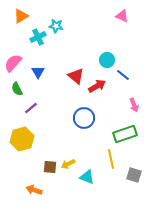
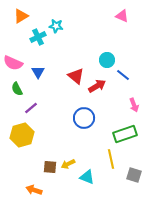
pink semicircle: rotated 108 degrees counterclockwise
yellow hexagon: moved 4 px up
